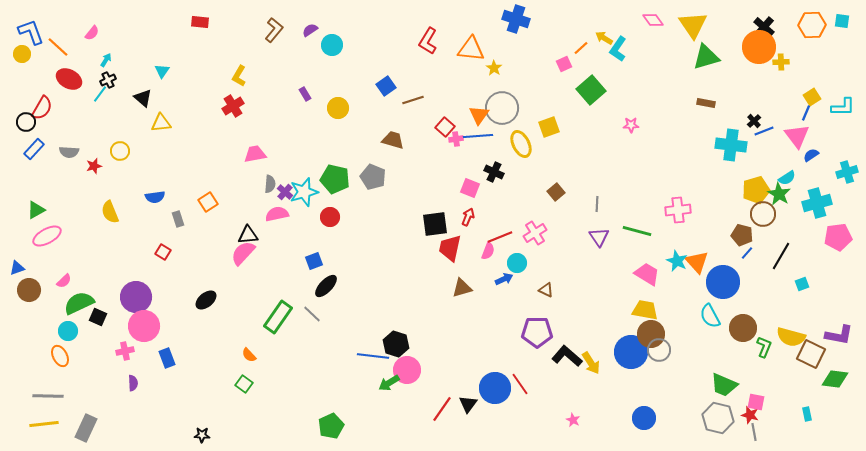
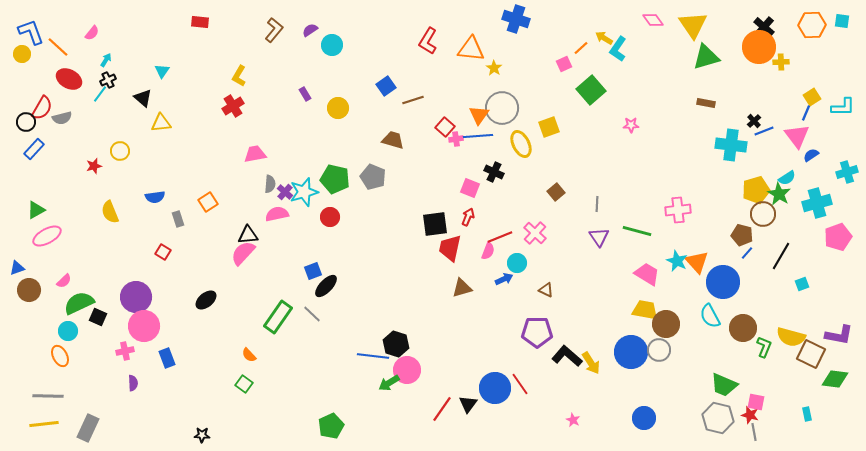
gray semicircle at (69, 152): moved 7 px left, 34 px up; rotated 18 degrees counterclockwise
pink cross at (535, 233): rotated 15 degrees counterclockwise
pink pentagon at (838, 237): rotated 12 degrees counterclockwise
blue square at (314, 261): moved 1 px left, 10 px down
brown circle at (651, 334): moved 15 px right, 10 px up
gray rectangle at (86, 428): moved 2 px right
